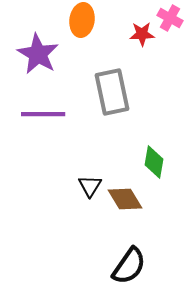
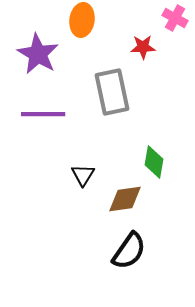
pink cross: moved 5 px right
red star: moved 1 px right, 13 px down
black triangle: moved 7 px left, 11 px up
brown diamond: rotated 66 degrees counterclockwise
black semicircle: moved 15 px up
